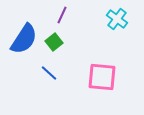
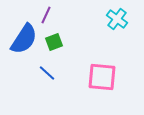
purple line: moved 16 px left
green square: rotated 18 degrees clockwise
blue line: moved 2 px left
